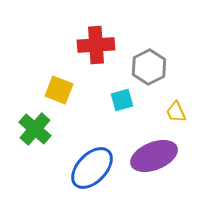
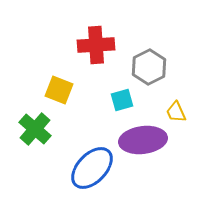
purple ellipse: moved 11 px left, 16 px up; rotated 15 degrees clockwise
